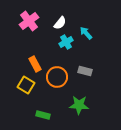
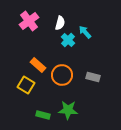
white semicircle: rotated 24 degrees counterclockwise
cyan arrow: moved 1 px left, 1 px up
cyan cross: moved 2 px right, 2 px up; rotated 16 degrees counterclockwise
orange rectangle: moved 3 px right, 1 px down; rotated 21 degrees counterclockwise
gray rectangle: moved 8 px right, 6 px down
orange circle: moved 5 px right, 2 px up
green star: moved 11 px left, 5 px down
